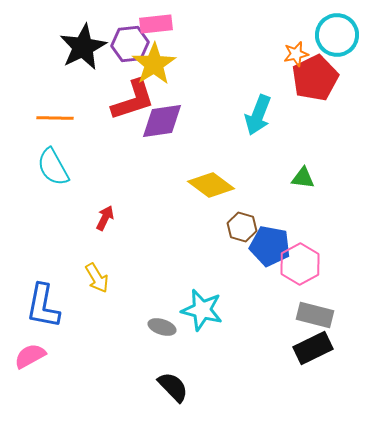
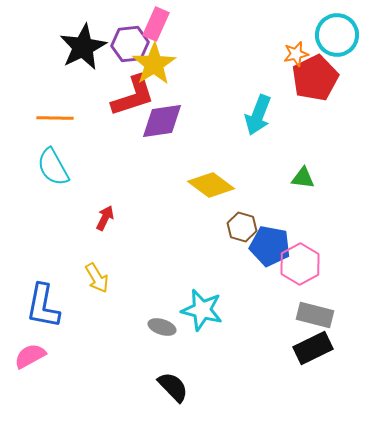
pink rectangle: rotated 60 degrees counterclockwise
red L-shape: moved 4 px up
